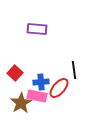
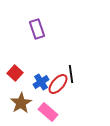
purple rectangle: rotated 66 degrees clockwise
black line: moved 3 px left, 4 px down
blue cross: rotated 28 degrees counterclockwise
red ellipse: moved 1 px left, 4 px up
pink rectangle: moved 11 px right, 16 px down; rotated 30 degrees clockwise
